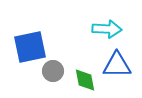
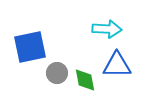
gray circle: moved 4 px right, 2 px down
